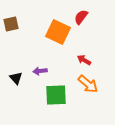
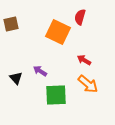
red semicircle: moved 1 px left; rotated 21 degrees counterclockwise
purple arrow: rotated 40 degrees clockwise
